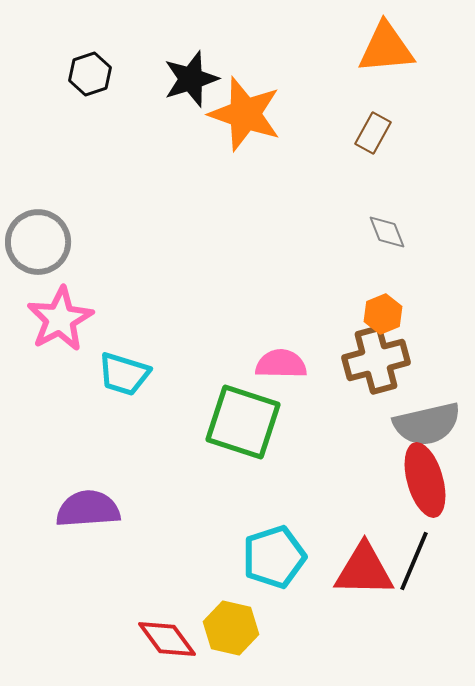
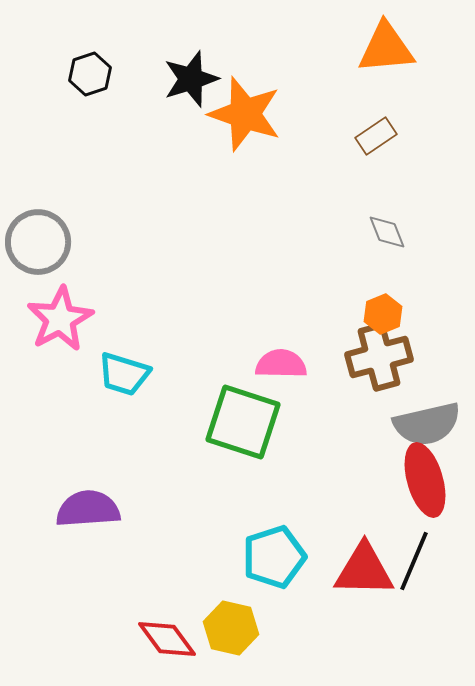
brown rectangle: moved 3 px right, 3 px down; rotated 27 degrees clockwise
brown cross: moved 3 px right, 3 px up
